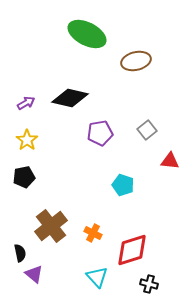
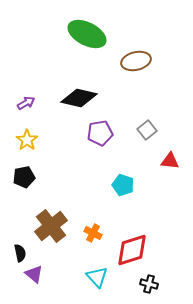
black diamond: moved 9 px right
